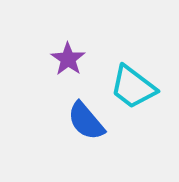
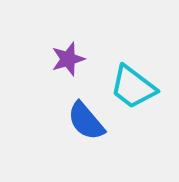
purple star: rotated 20 degrees clockwise
